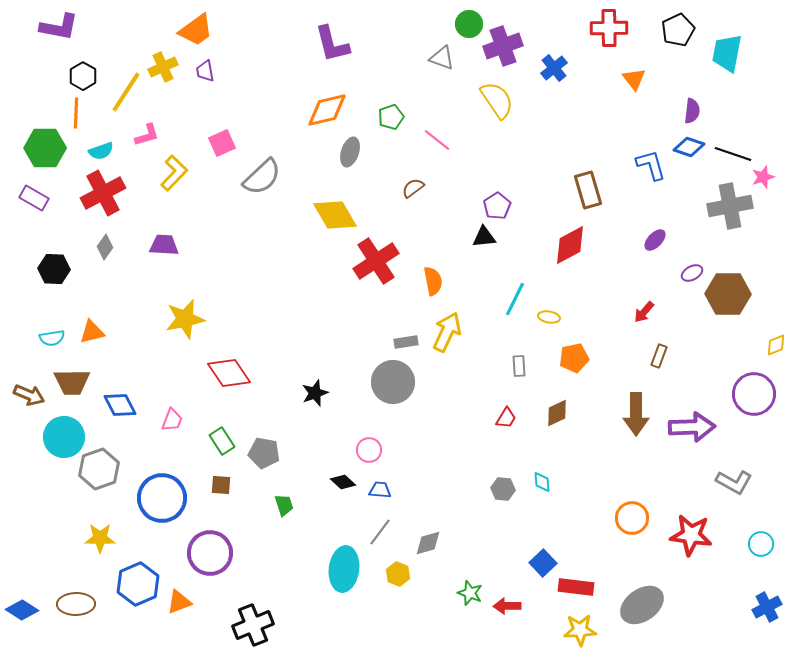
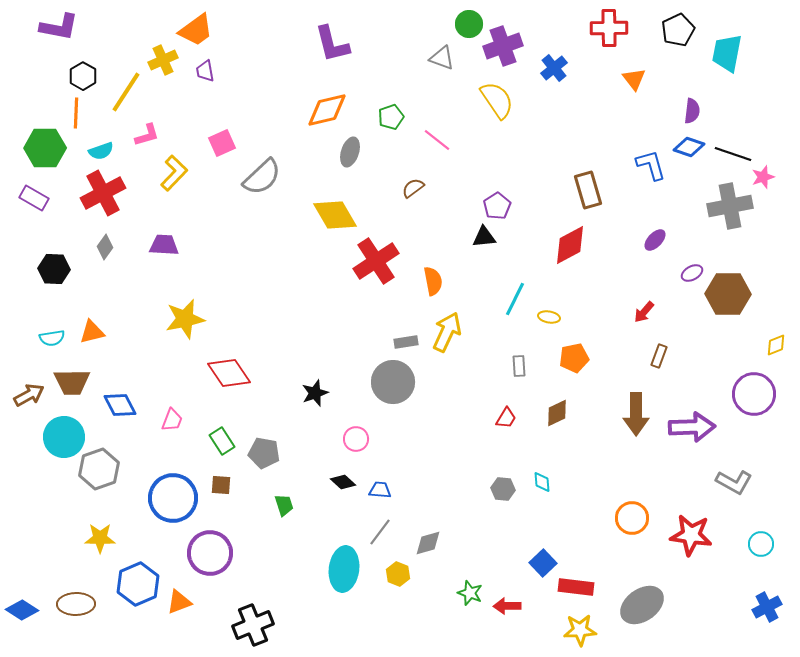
yellow cross at (163, 67): moved 7 px up
brown arrow at (29, 395): rotated 52 degrees counterclockwise
pink circle at (369, 450): moved 13 px left, 11 px up
blue circle at (162, 498): moved 11 px right
